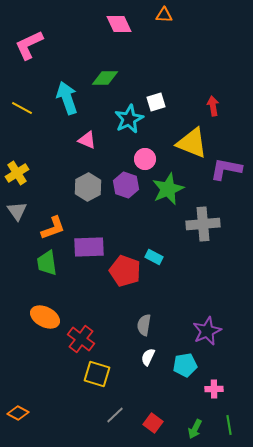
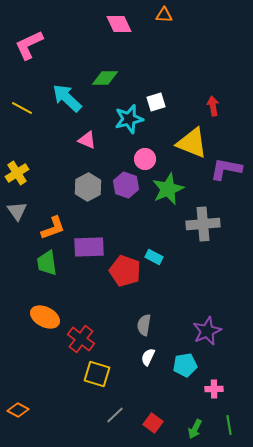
cyan arrow: rotated 28 degrees counterclockwise
cyan star: rotated 12 degrees clockwise
orange diamond: moved 3 px up
